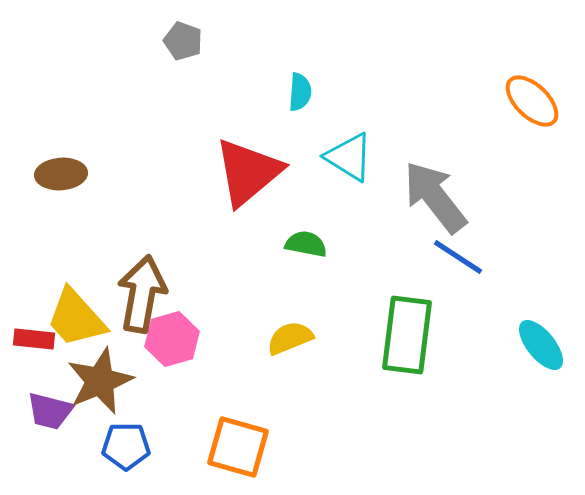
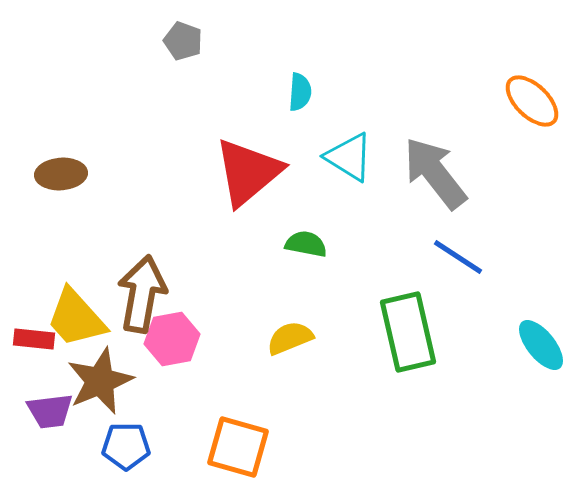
gray arrow: moved 24 px up
green rectangle: moved 1 px right, 3 px up; rotated 20 degrees counterclockwise
pink hexagon: rotated 6 degrees clockwise
purple trapezoid: rotated 21 degrees counterclockwise
